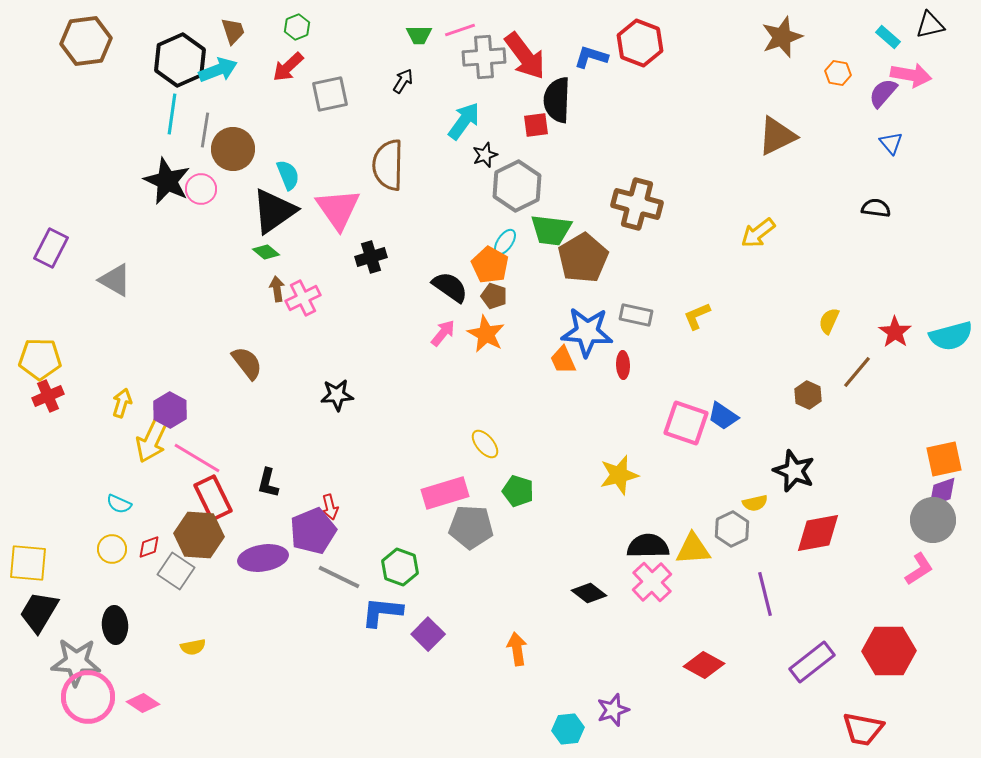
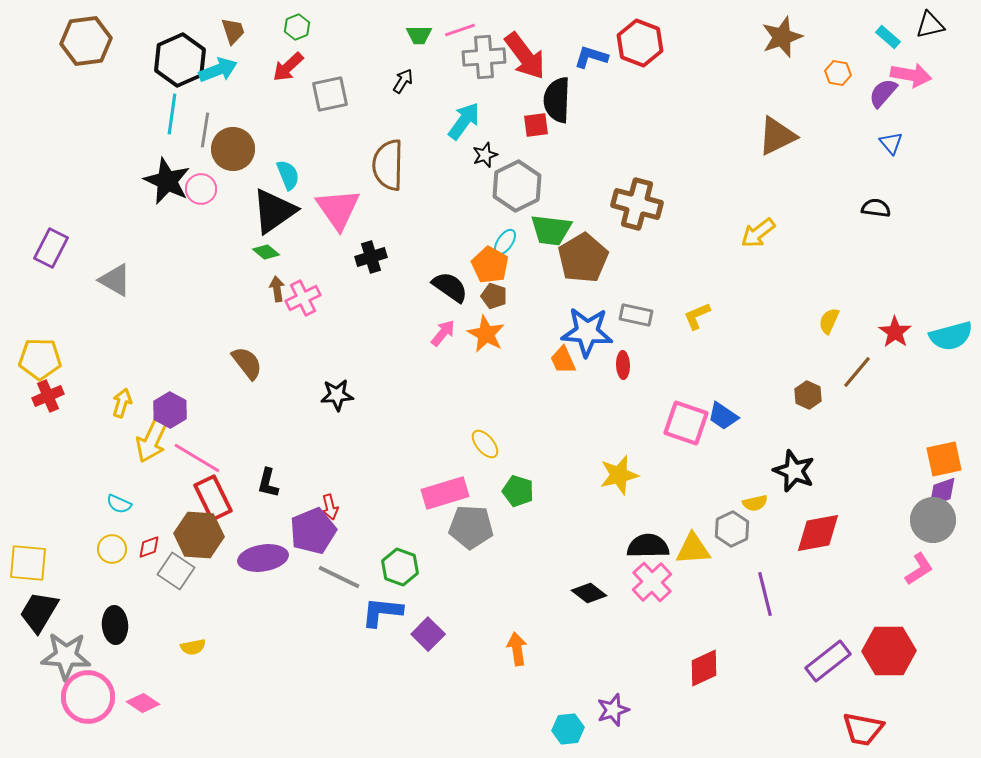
gray star at (76, 662): moved 10 px left, 6 px up
purple rectangle at (812, 662): moved 16 px right, 1 px up
red diamond at (704, 665): moved 3 px down; rotated 54 degrees counterclockwise
